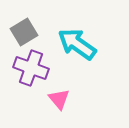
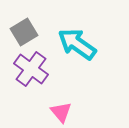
purple cross: moved 1 px down; rotated 16 degrees clockwise
pink triangle: moved 2 px right, 13 px down
